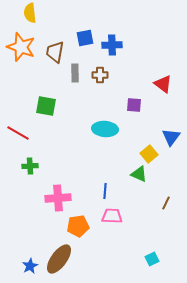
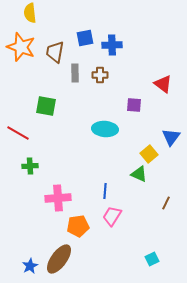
pink trapezoid: rotated 60 degrees counterclockwise
